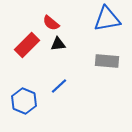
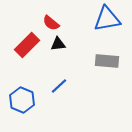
blue hexagon: moved 2 px left, 1 px up
